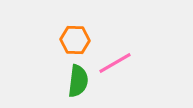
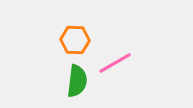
green semicircle: moved 1 px left
